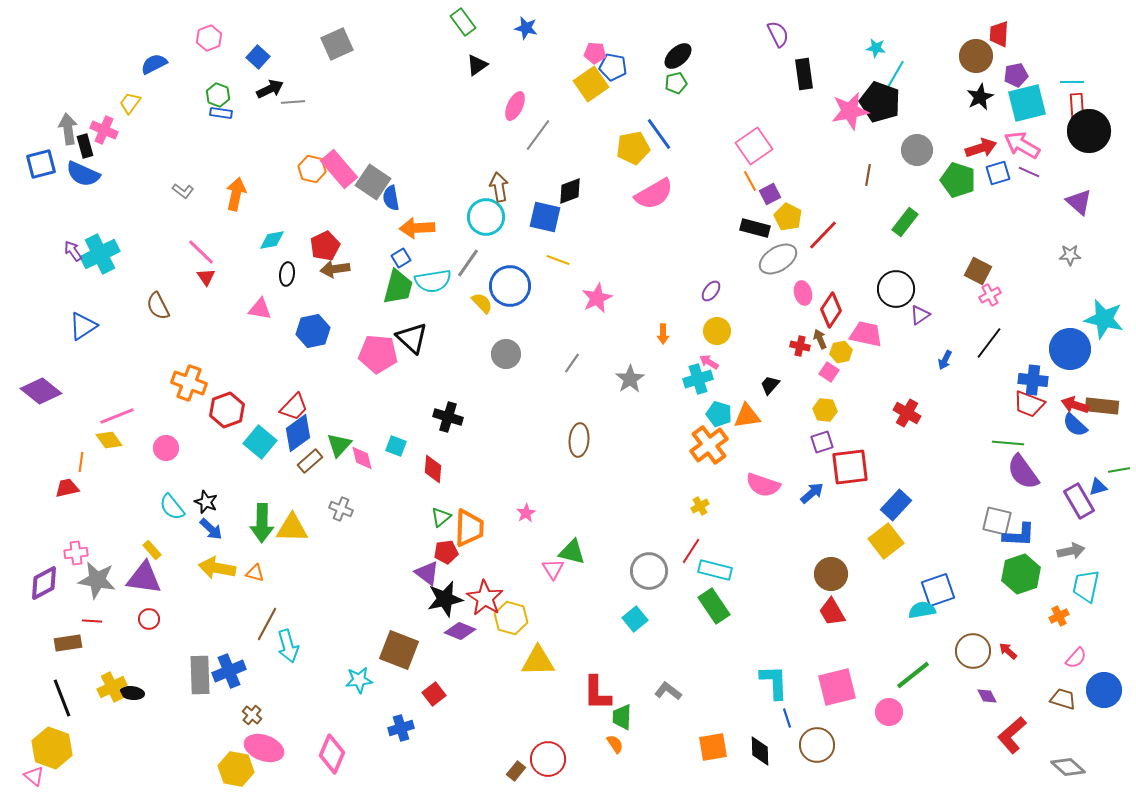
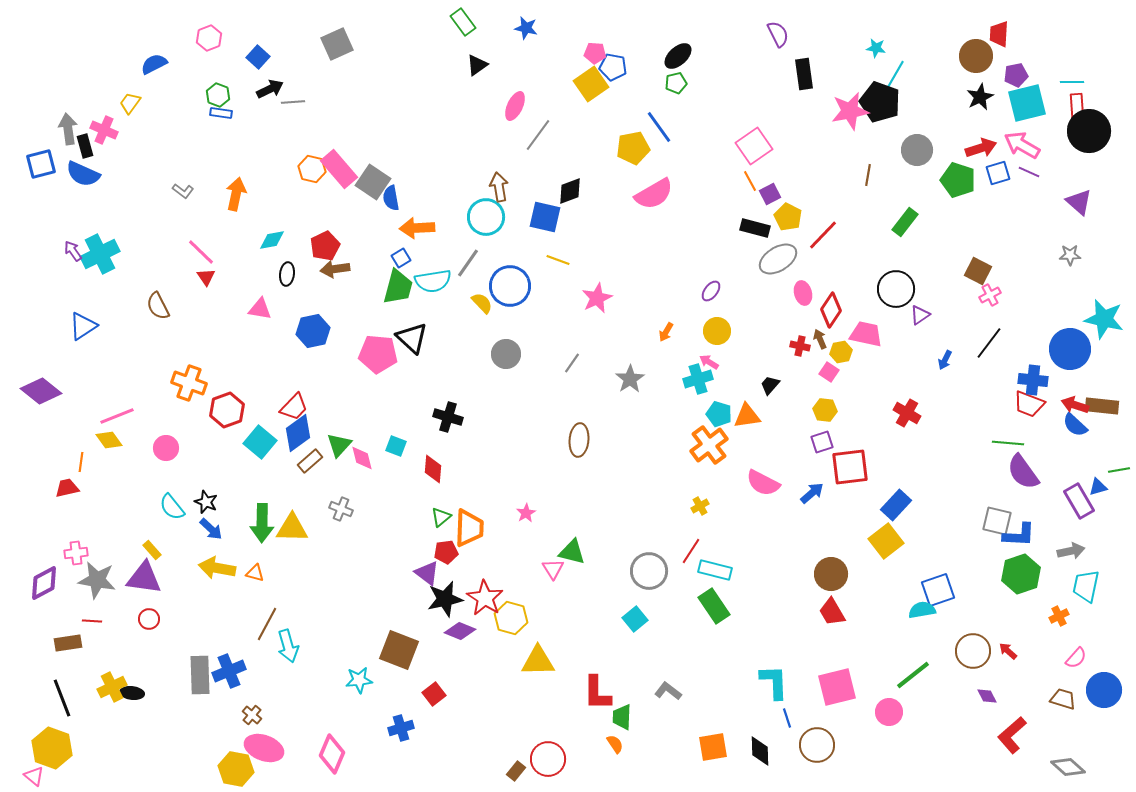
blue line at (659, 134): moved 7 px up
orange arrow at (663, 334): moved 3 px right, 2 px up; rotated 30 degrees clockwise
pink semicircle at (763, 485): moved 2 px up; rotated 8 degrees clockwise
